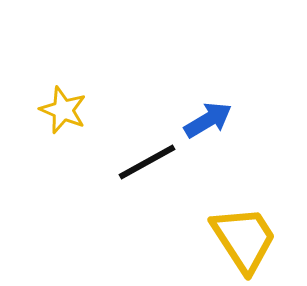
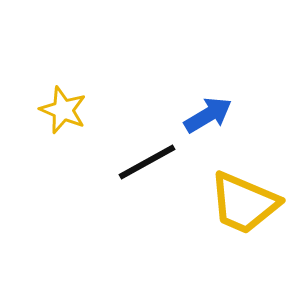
blue arrow: moved 5 px up
yellow trapezoid: moved 36 px up; rotated 146 degrees clockwise
